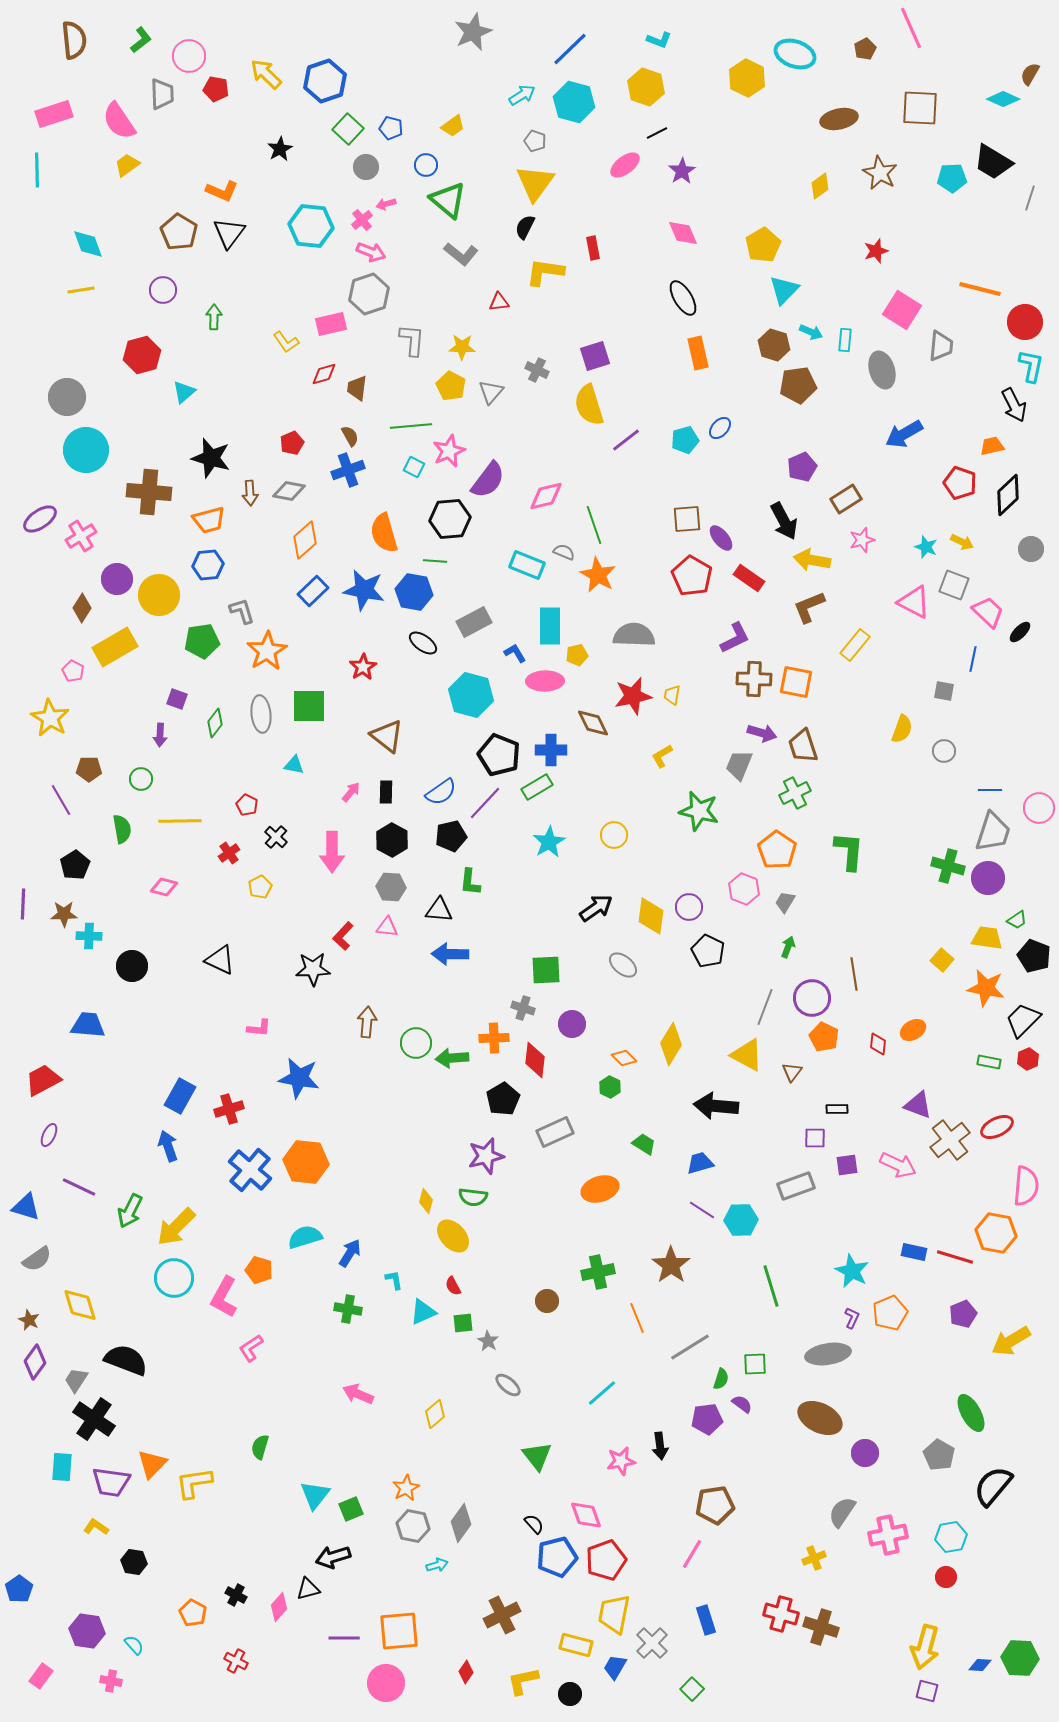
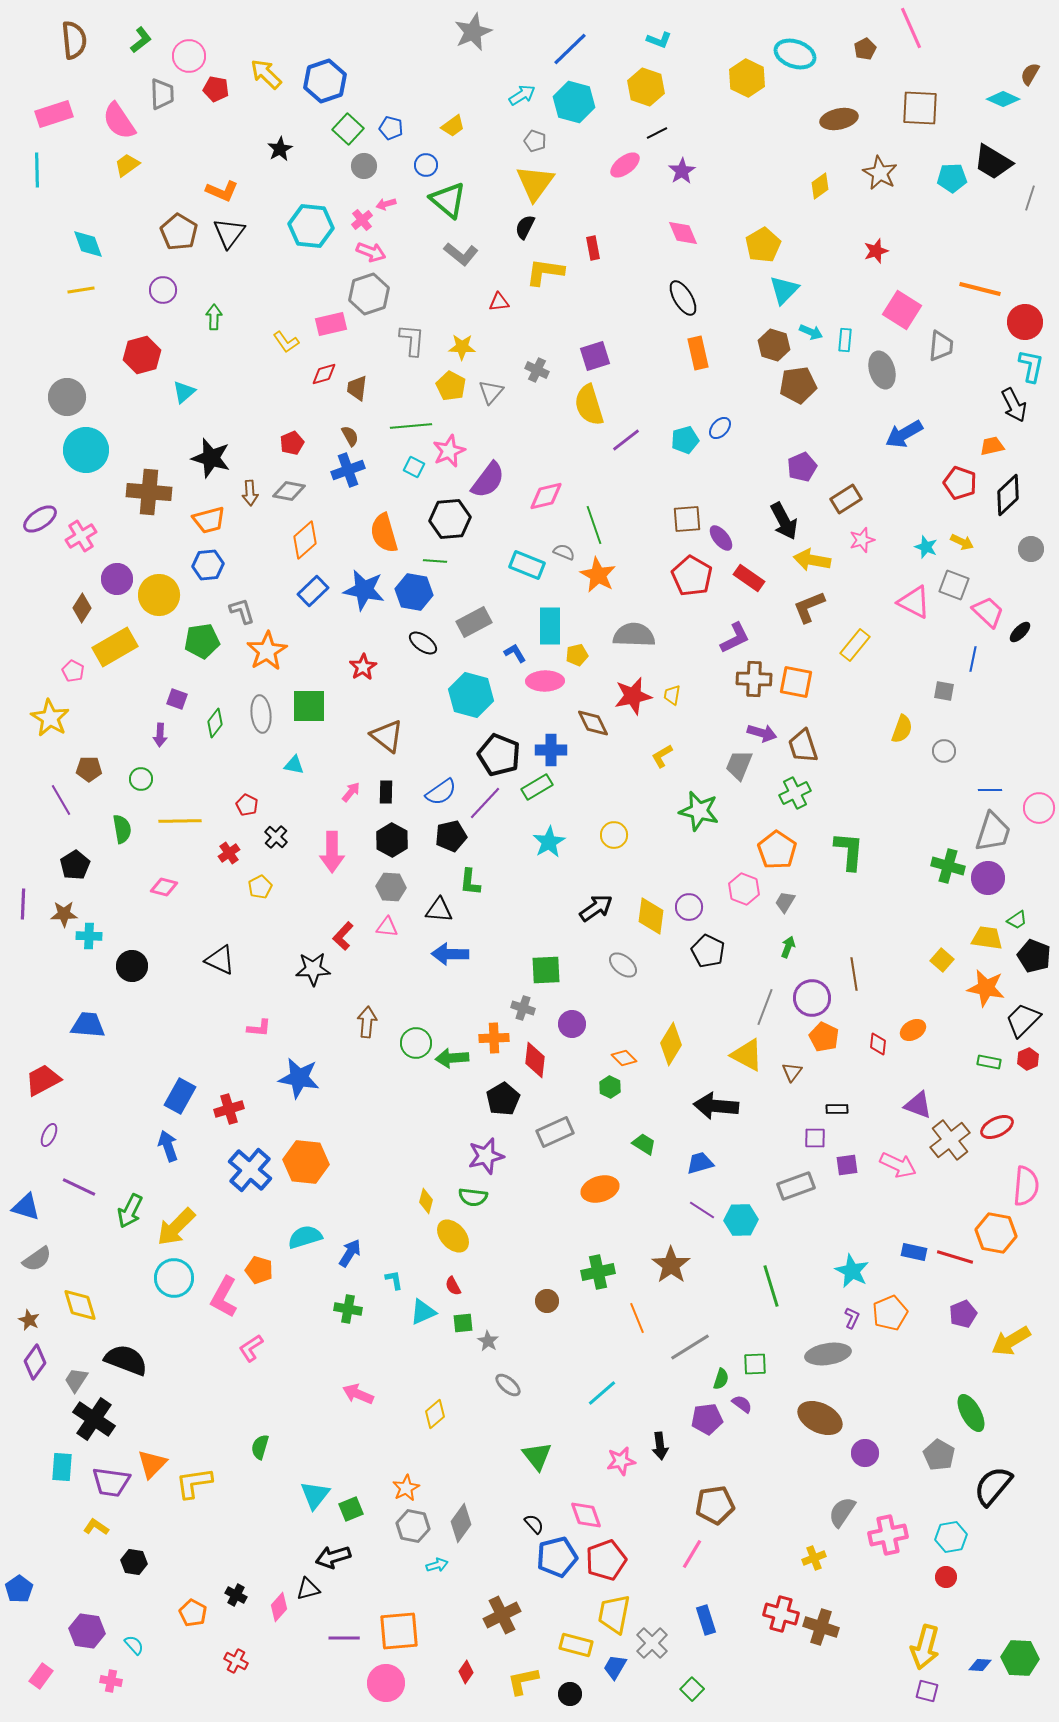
gray circle at (366, 167): moved 2 px left, 1 px up
